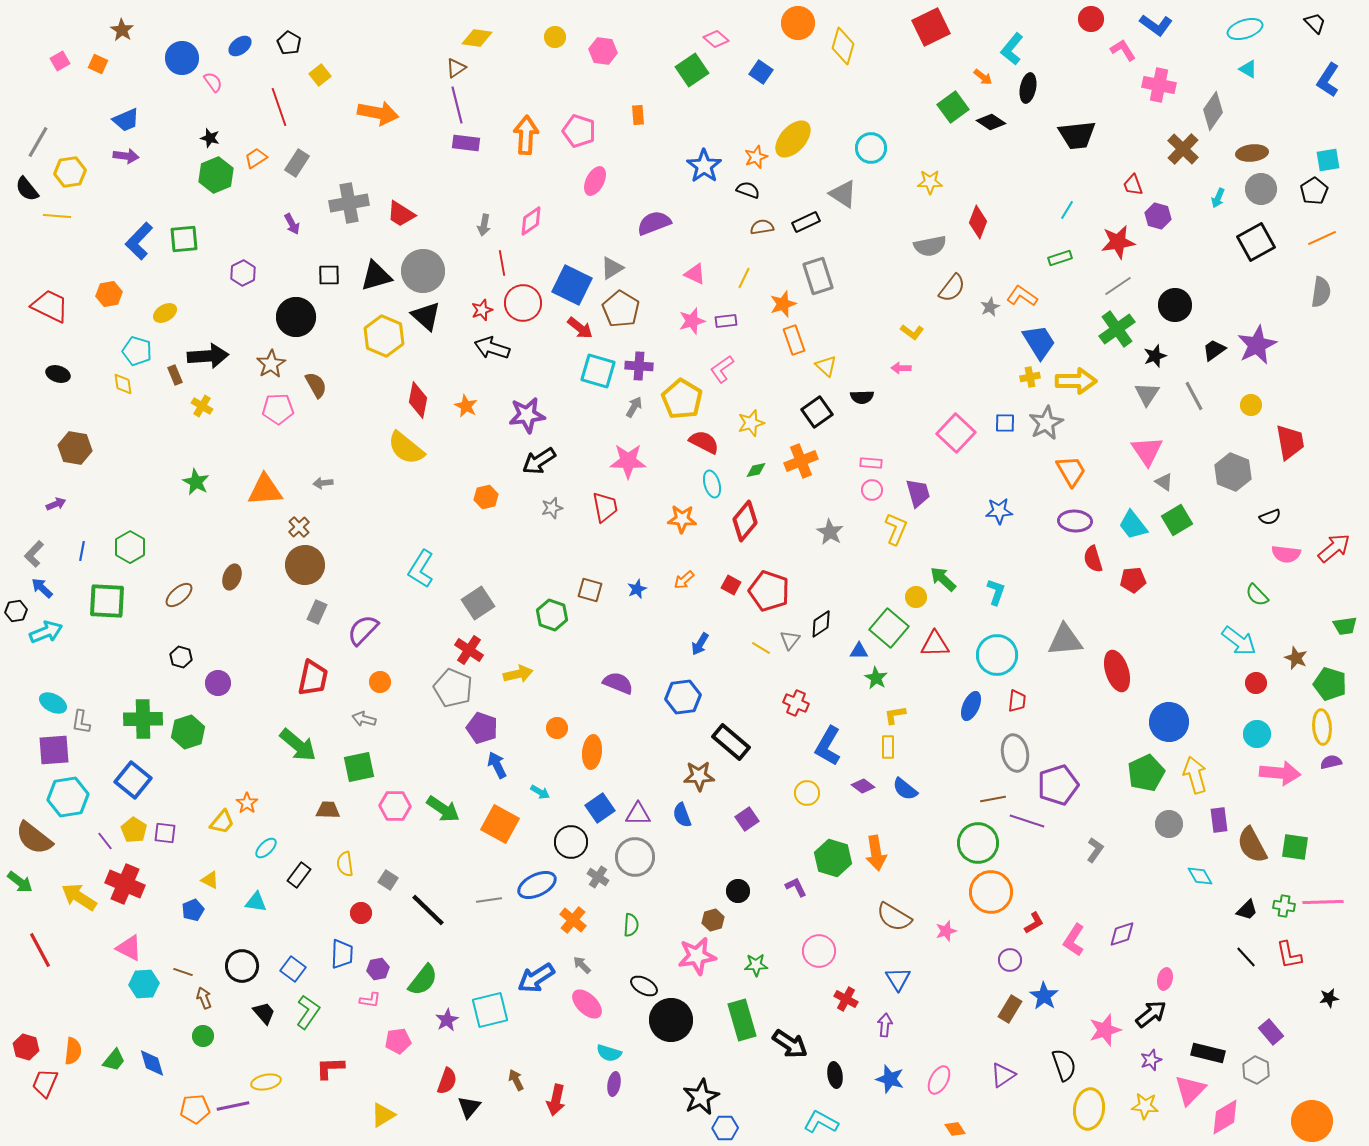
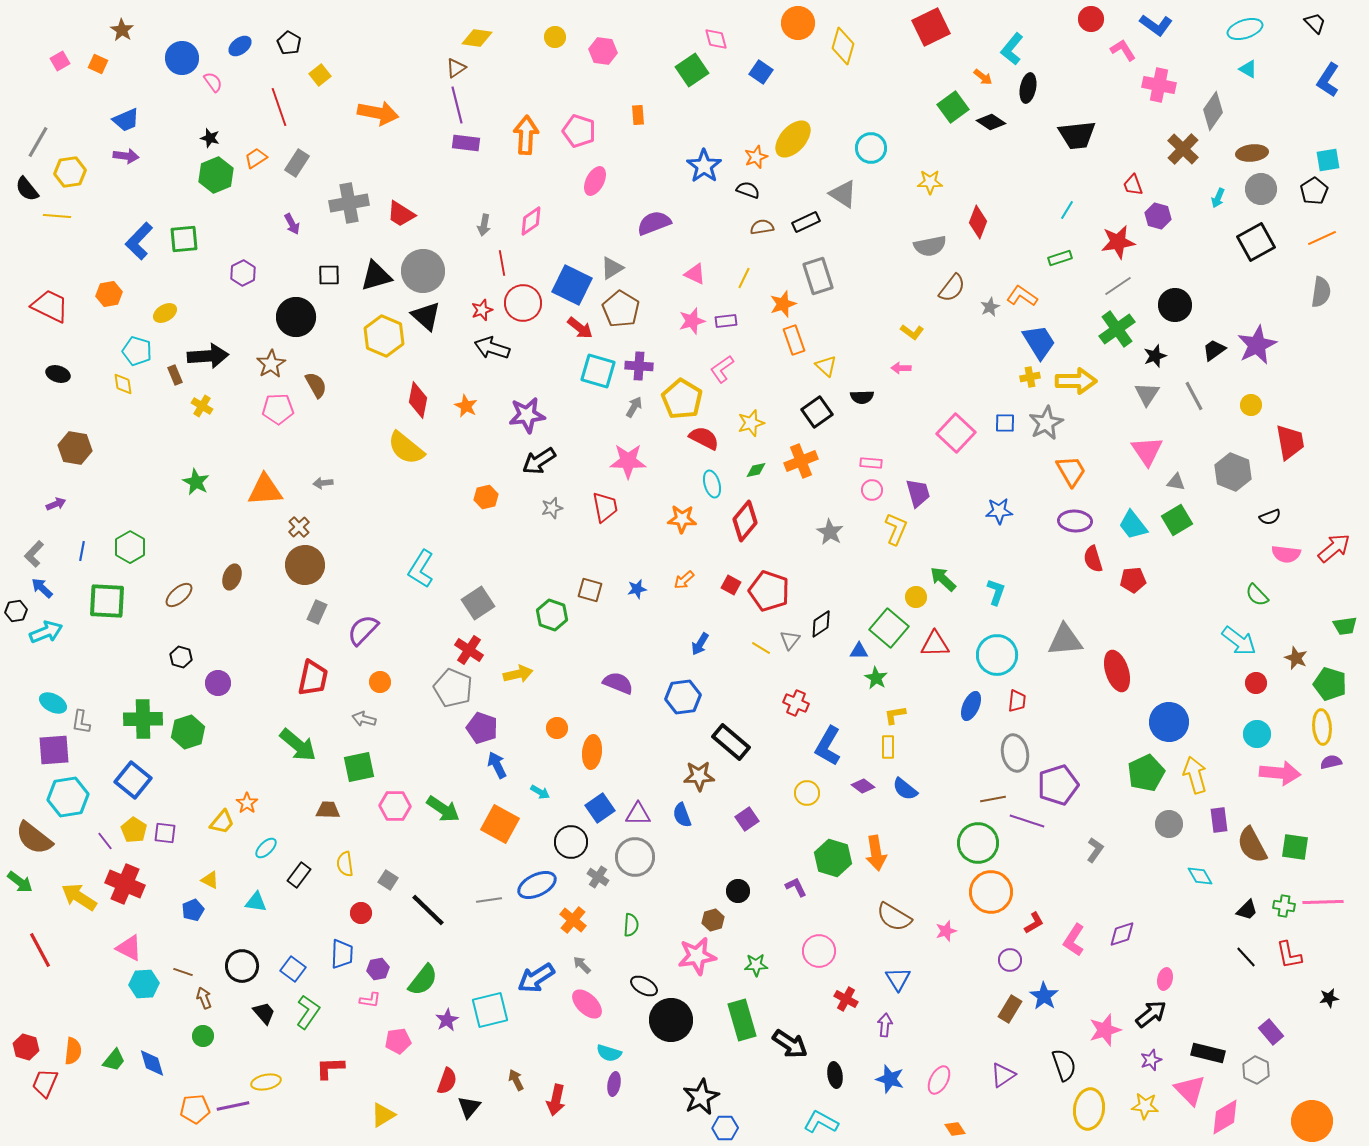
pink diamond at (716, 39): rotated 35 degrees clockwise
red semicircle at (704, 442): moved 4 px up
gray triangle at (1164, 482): moved 12 px right; rotated 24 degrees counterclockwise
blue star at (637, 589): rotated 12 degrees clockwise
pink triangle at (1190, 1090): rotated 28 degrees counterclockwise
